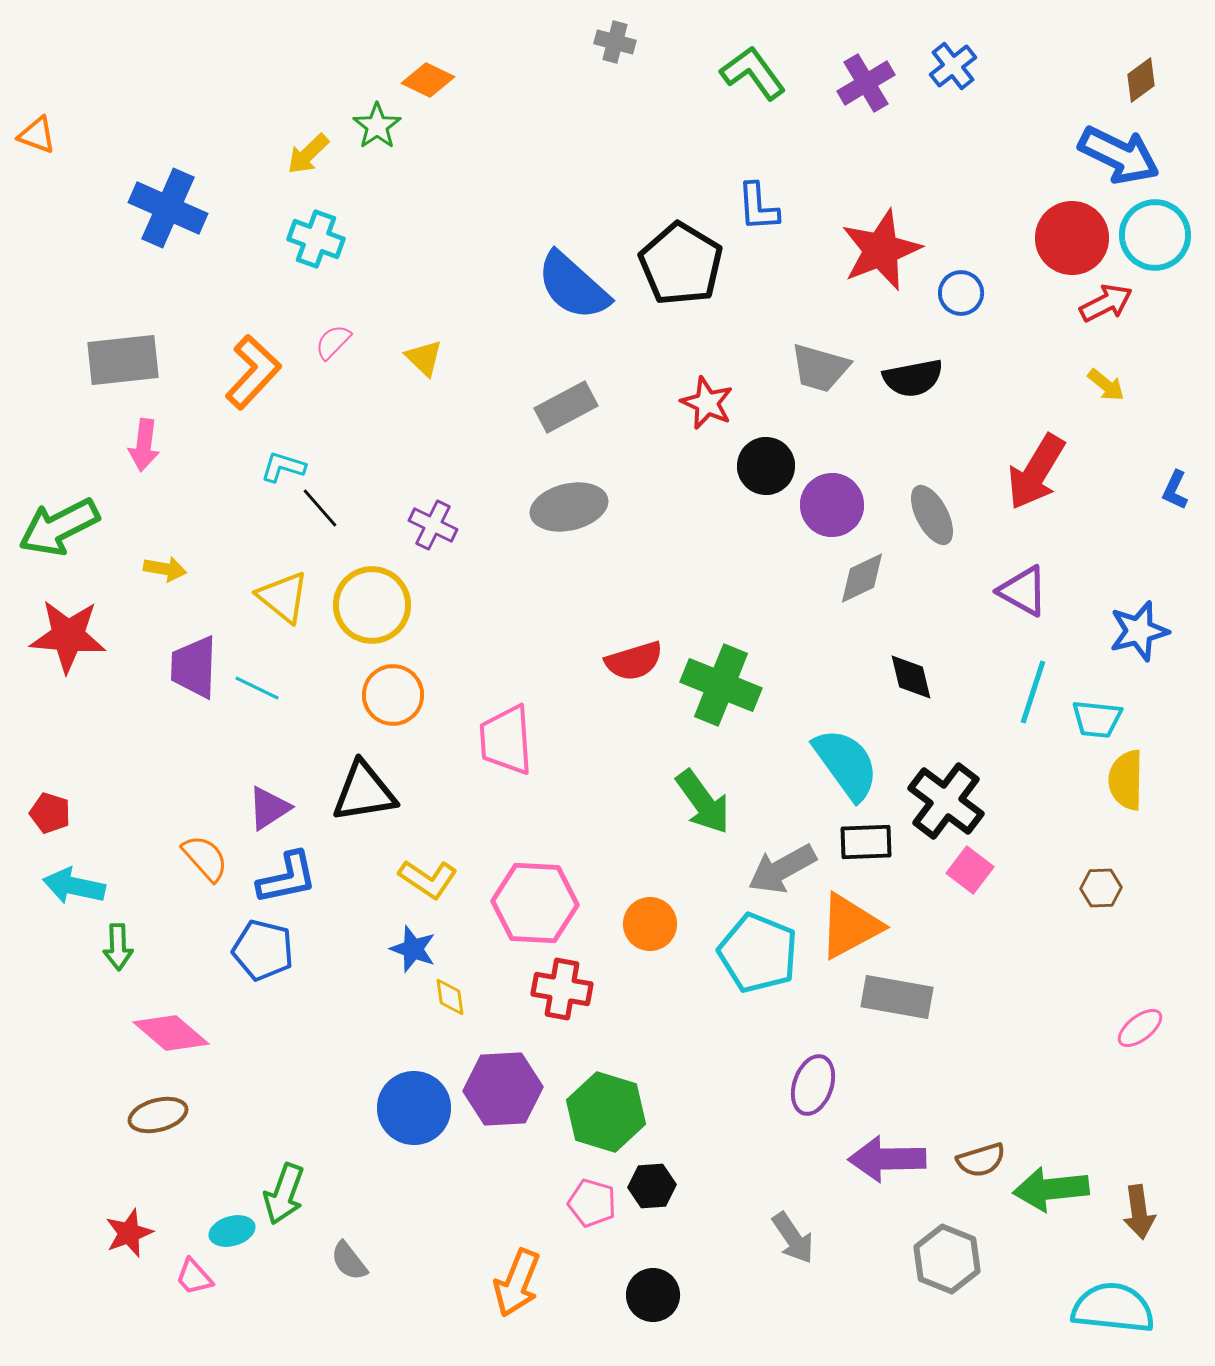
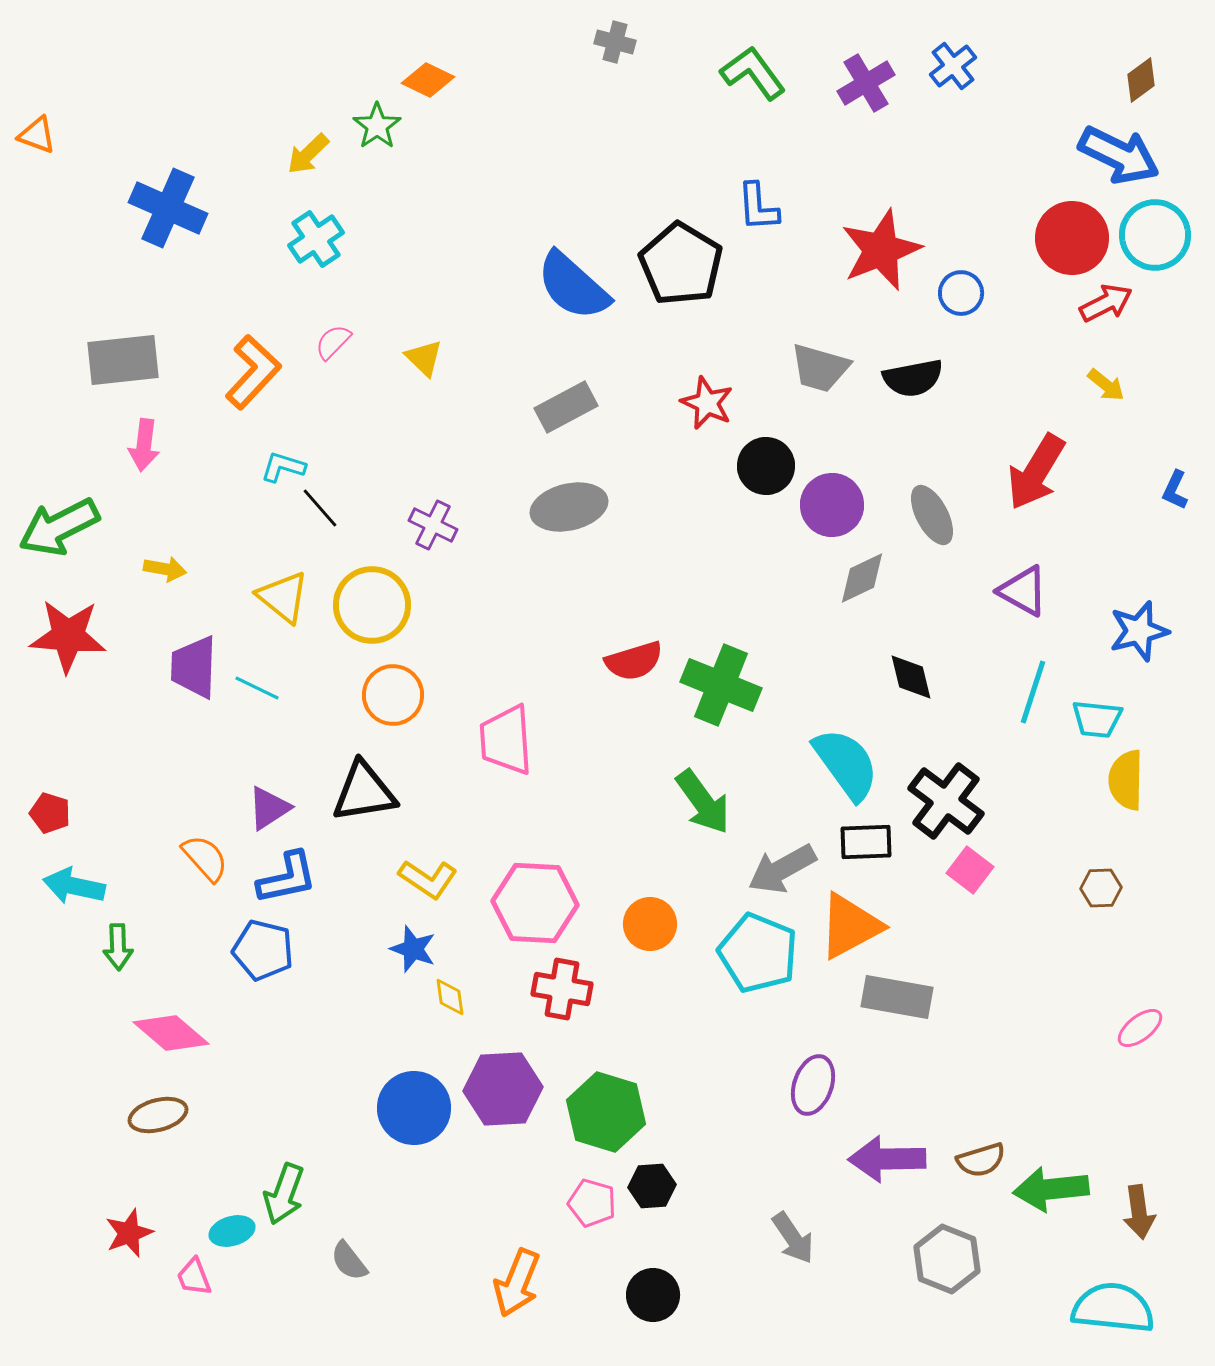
cyan cross at (316, 239): rotated 36 degrees clockwise
pink trapezoid at (194, 1277): rotated 21 degrees clockwise
